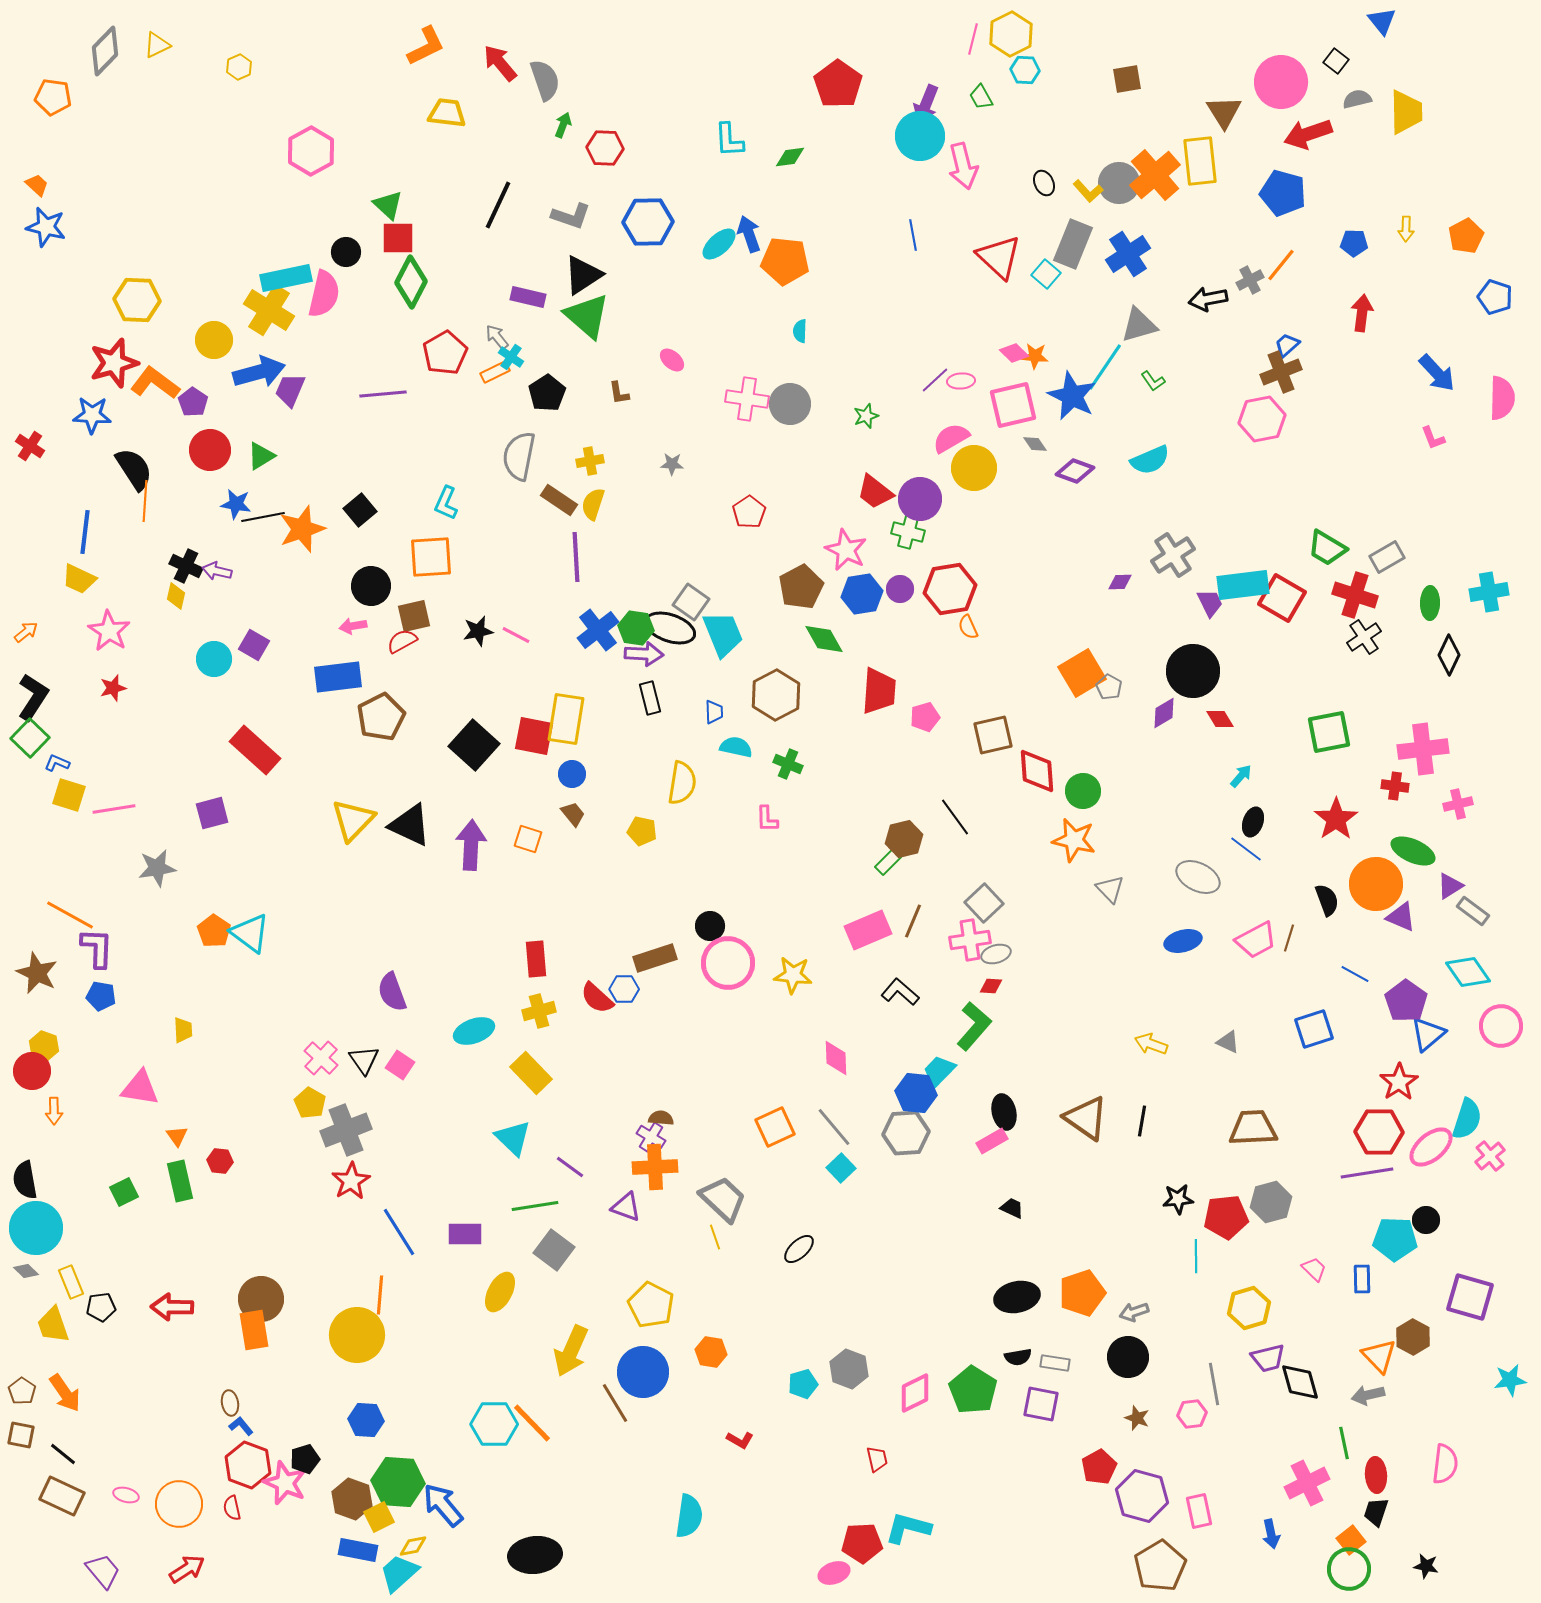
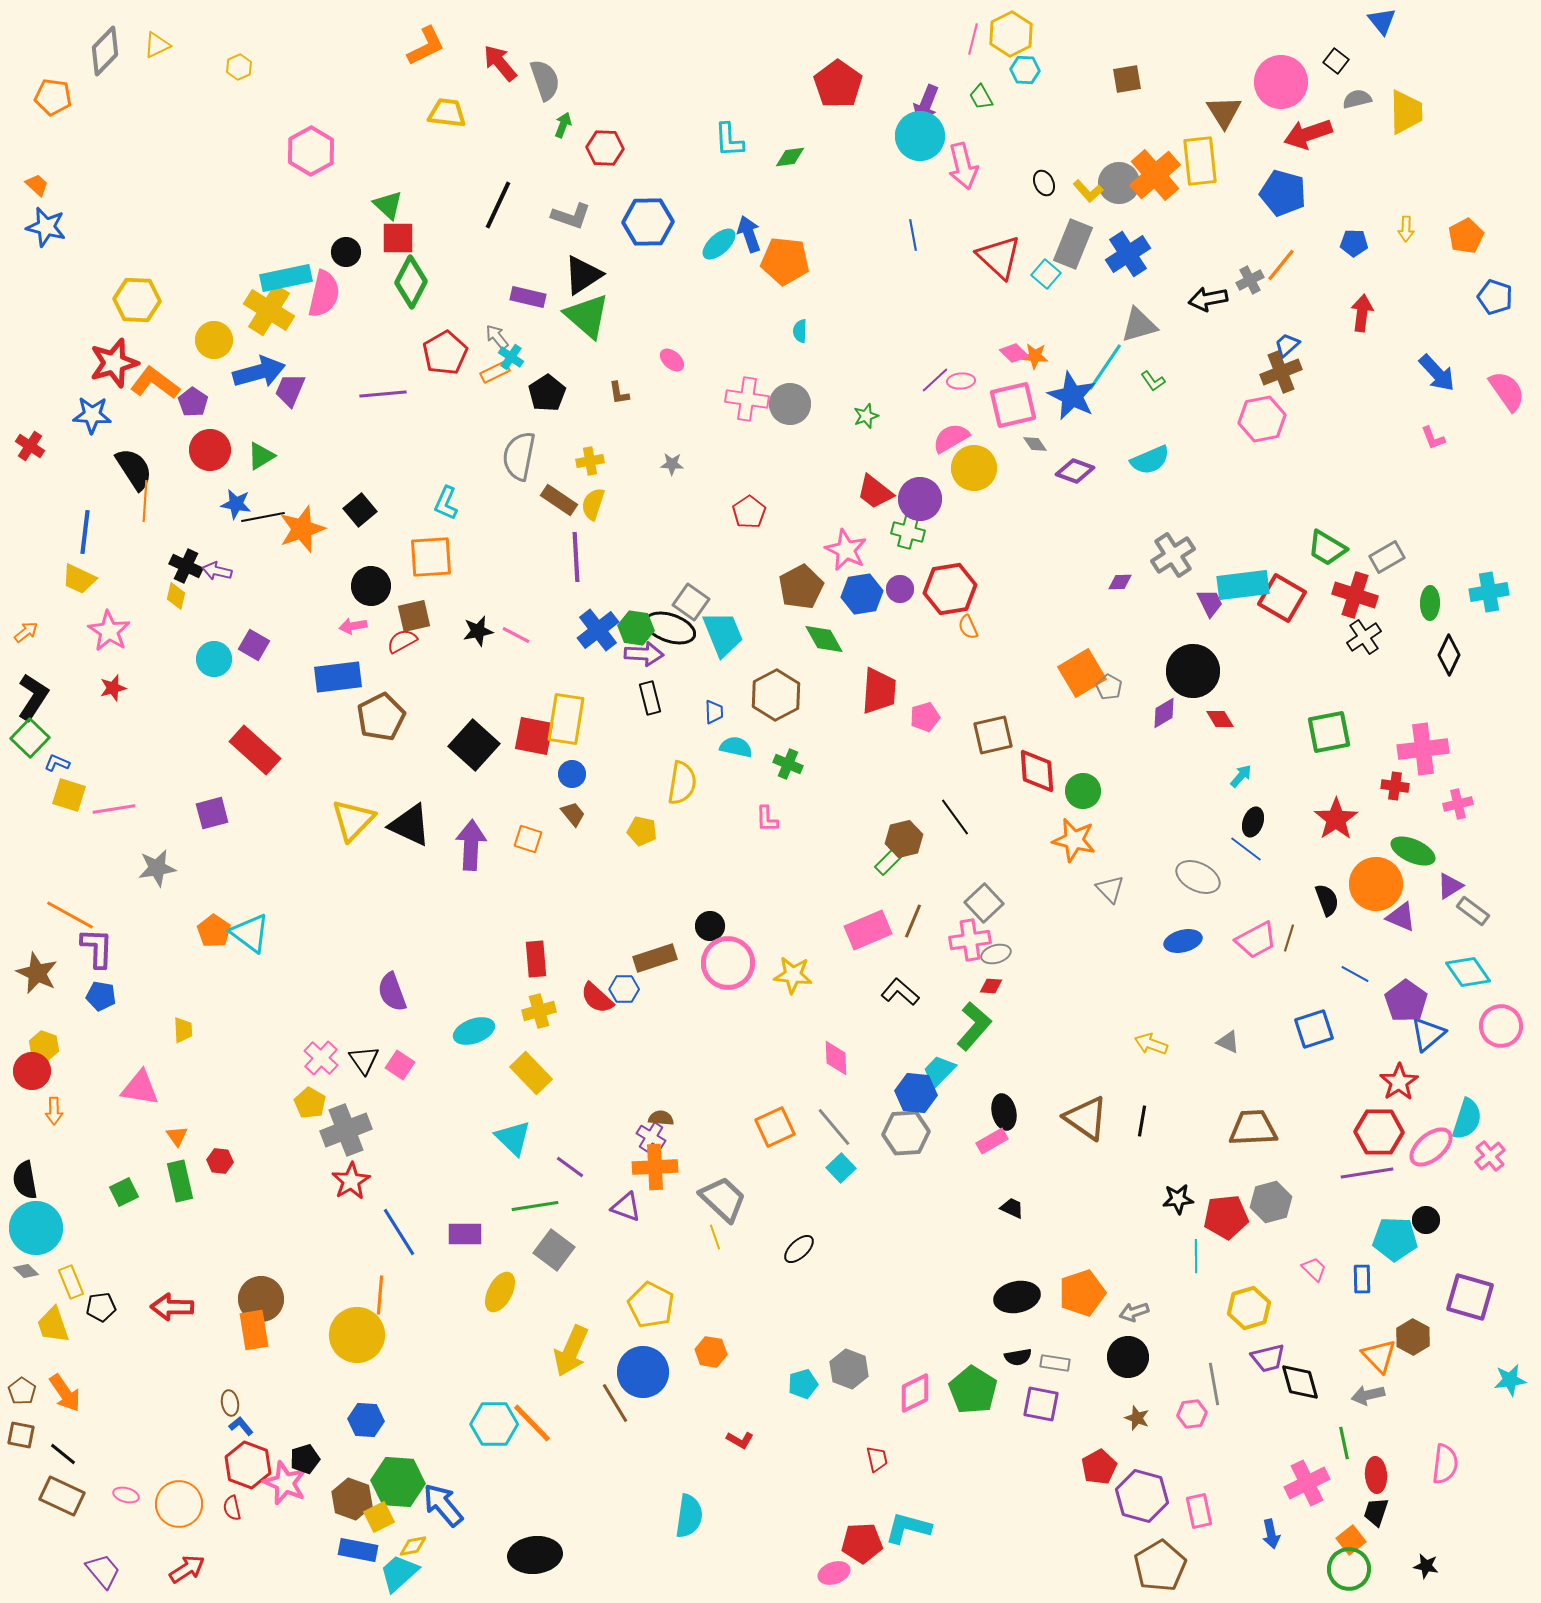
pink semicircle at (1502, 398): moved 5 px right, 7 px up; rotated 36 degrees counterclockwise
